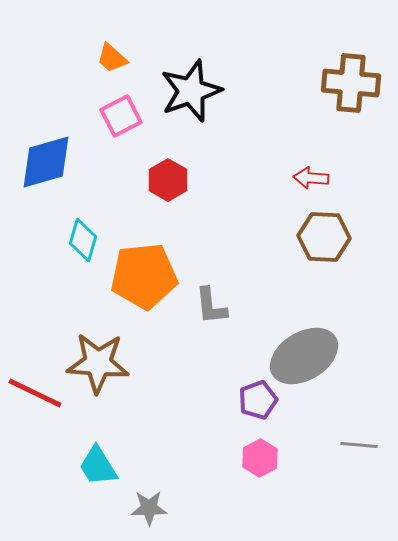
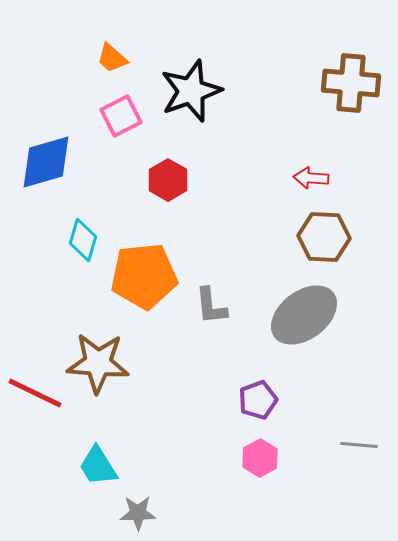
gray ellipse: moved 41 px up; rotated 6 degrees counterclockwise
gray star: moved 11 px left, 5 px down
